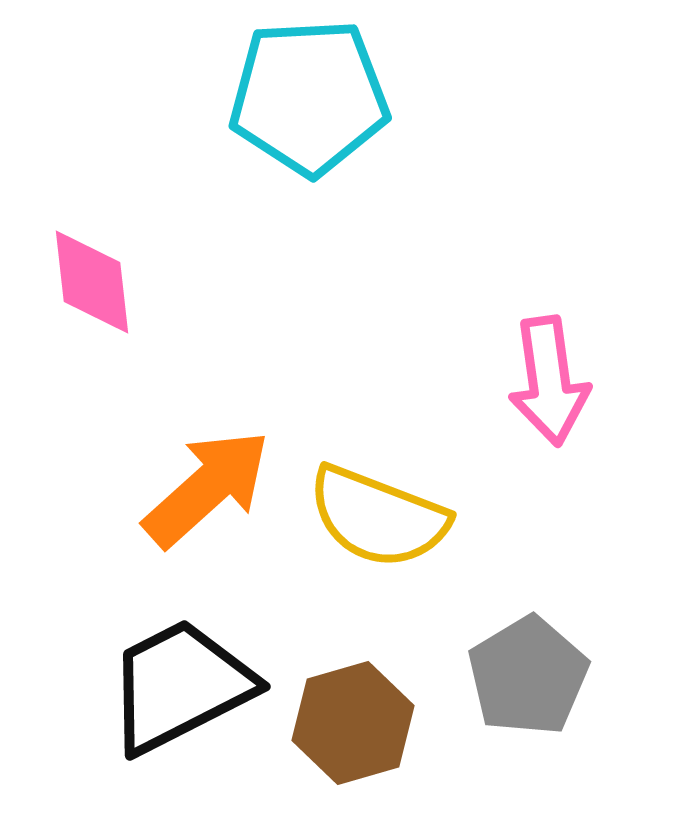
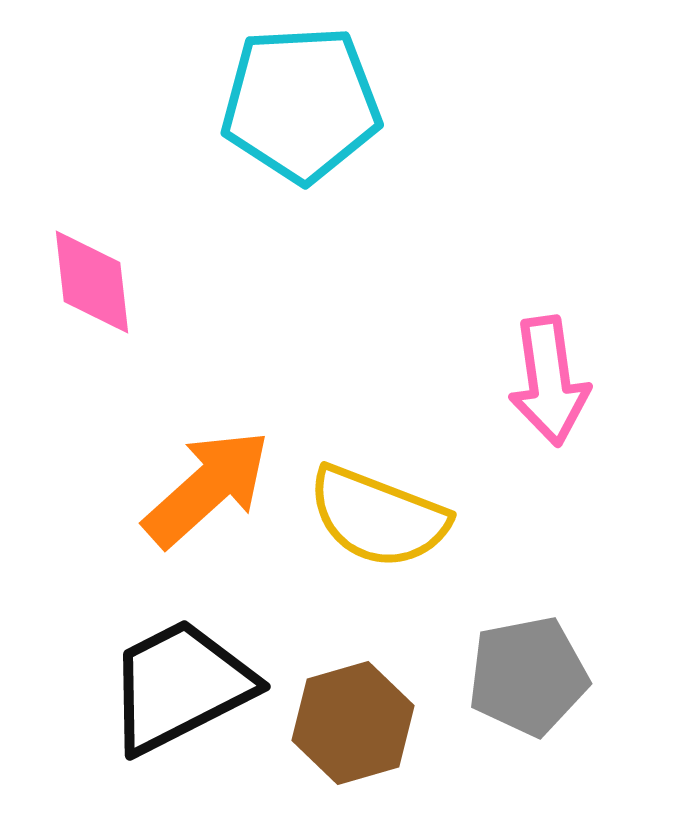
cyan pentagon: moved 8 px left, 7 px down
gray pentagon: rotated 20 degrees clockwise
